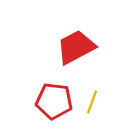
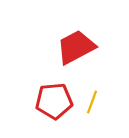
red pentagon: rotated 12 degrees counterclockwise
